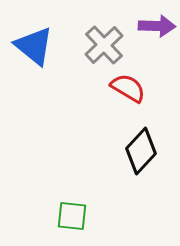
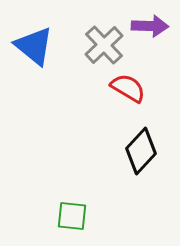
purple arrow: moved 7 px left
